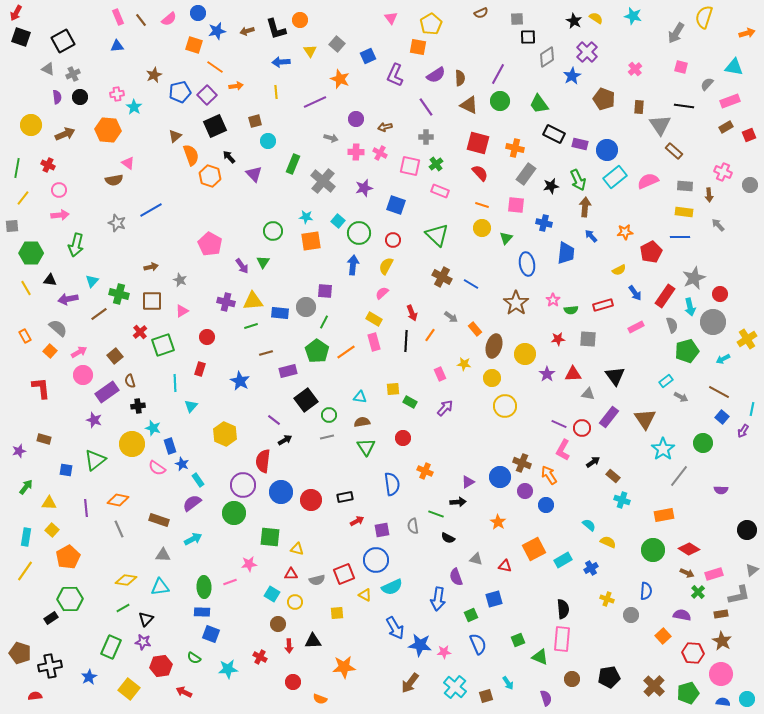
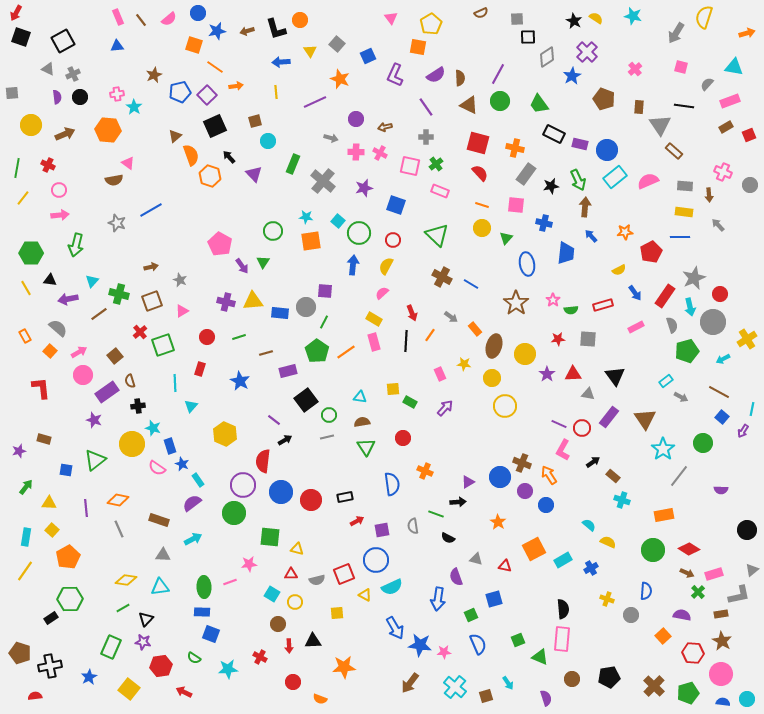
gray square at (12, 226): moved 133 px up
pink pentagon at (210, 244): moved 10 px right
brown square at (152, 301): rotated 20 degrees counterclockwise
green line at (251, 326): moved 12 px left, 11 px down
